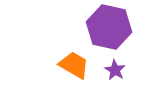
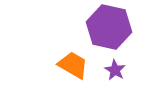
orange trapezoid: moved 1 px left
